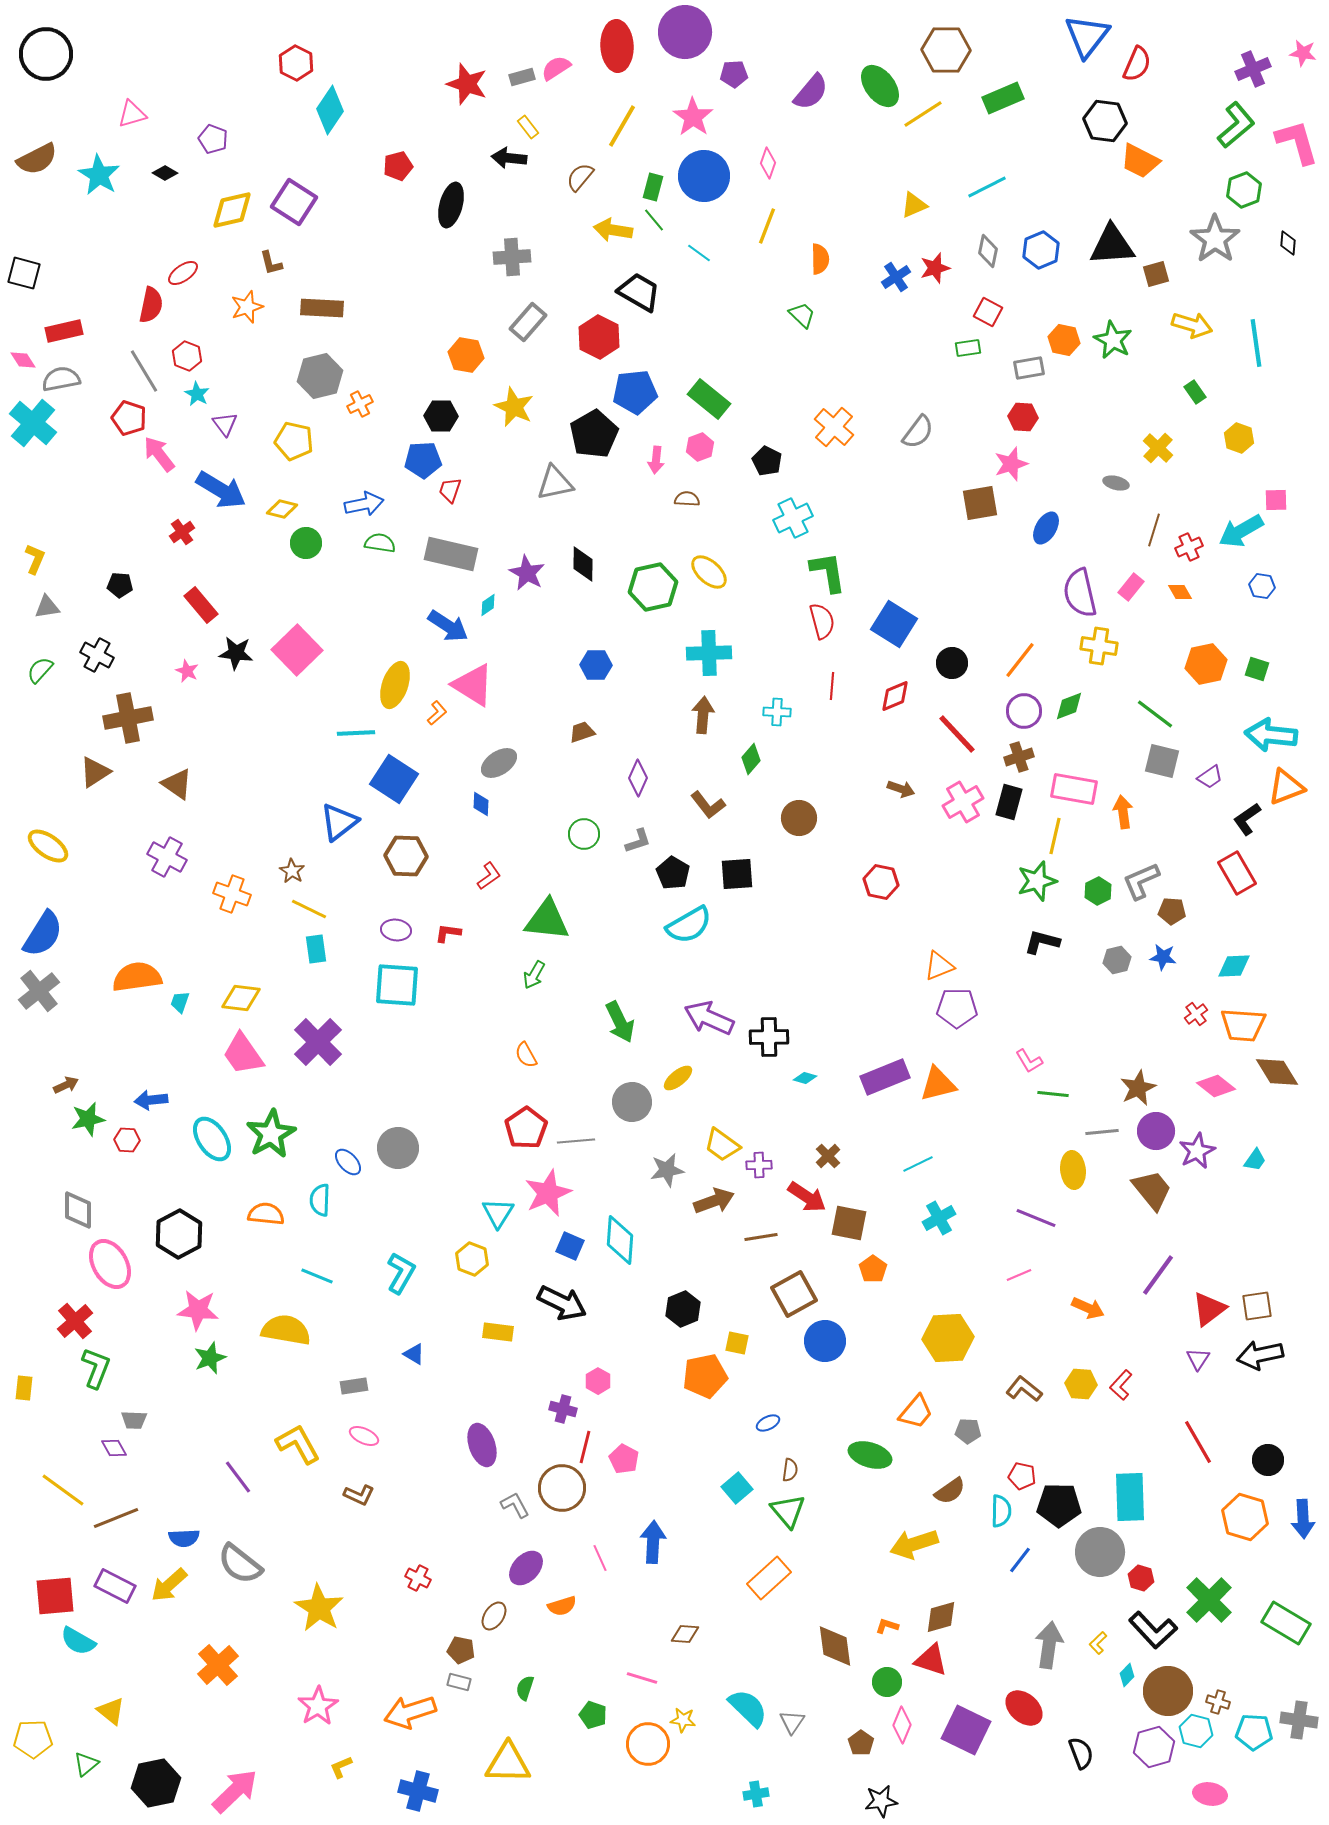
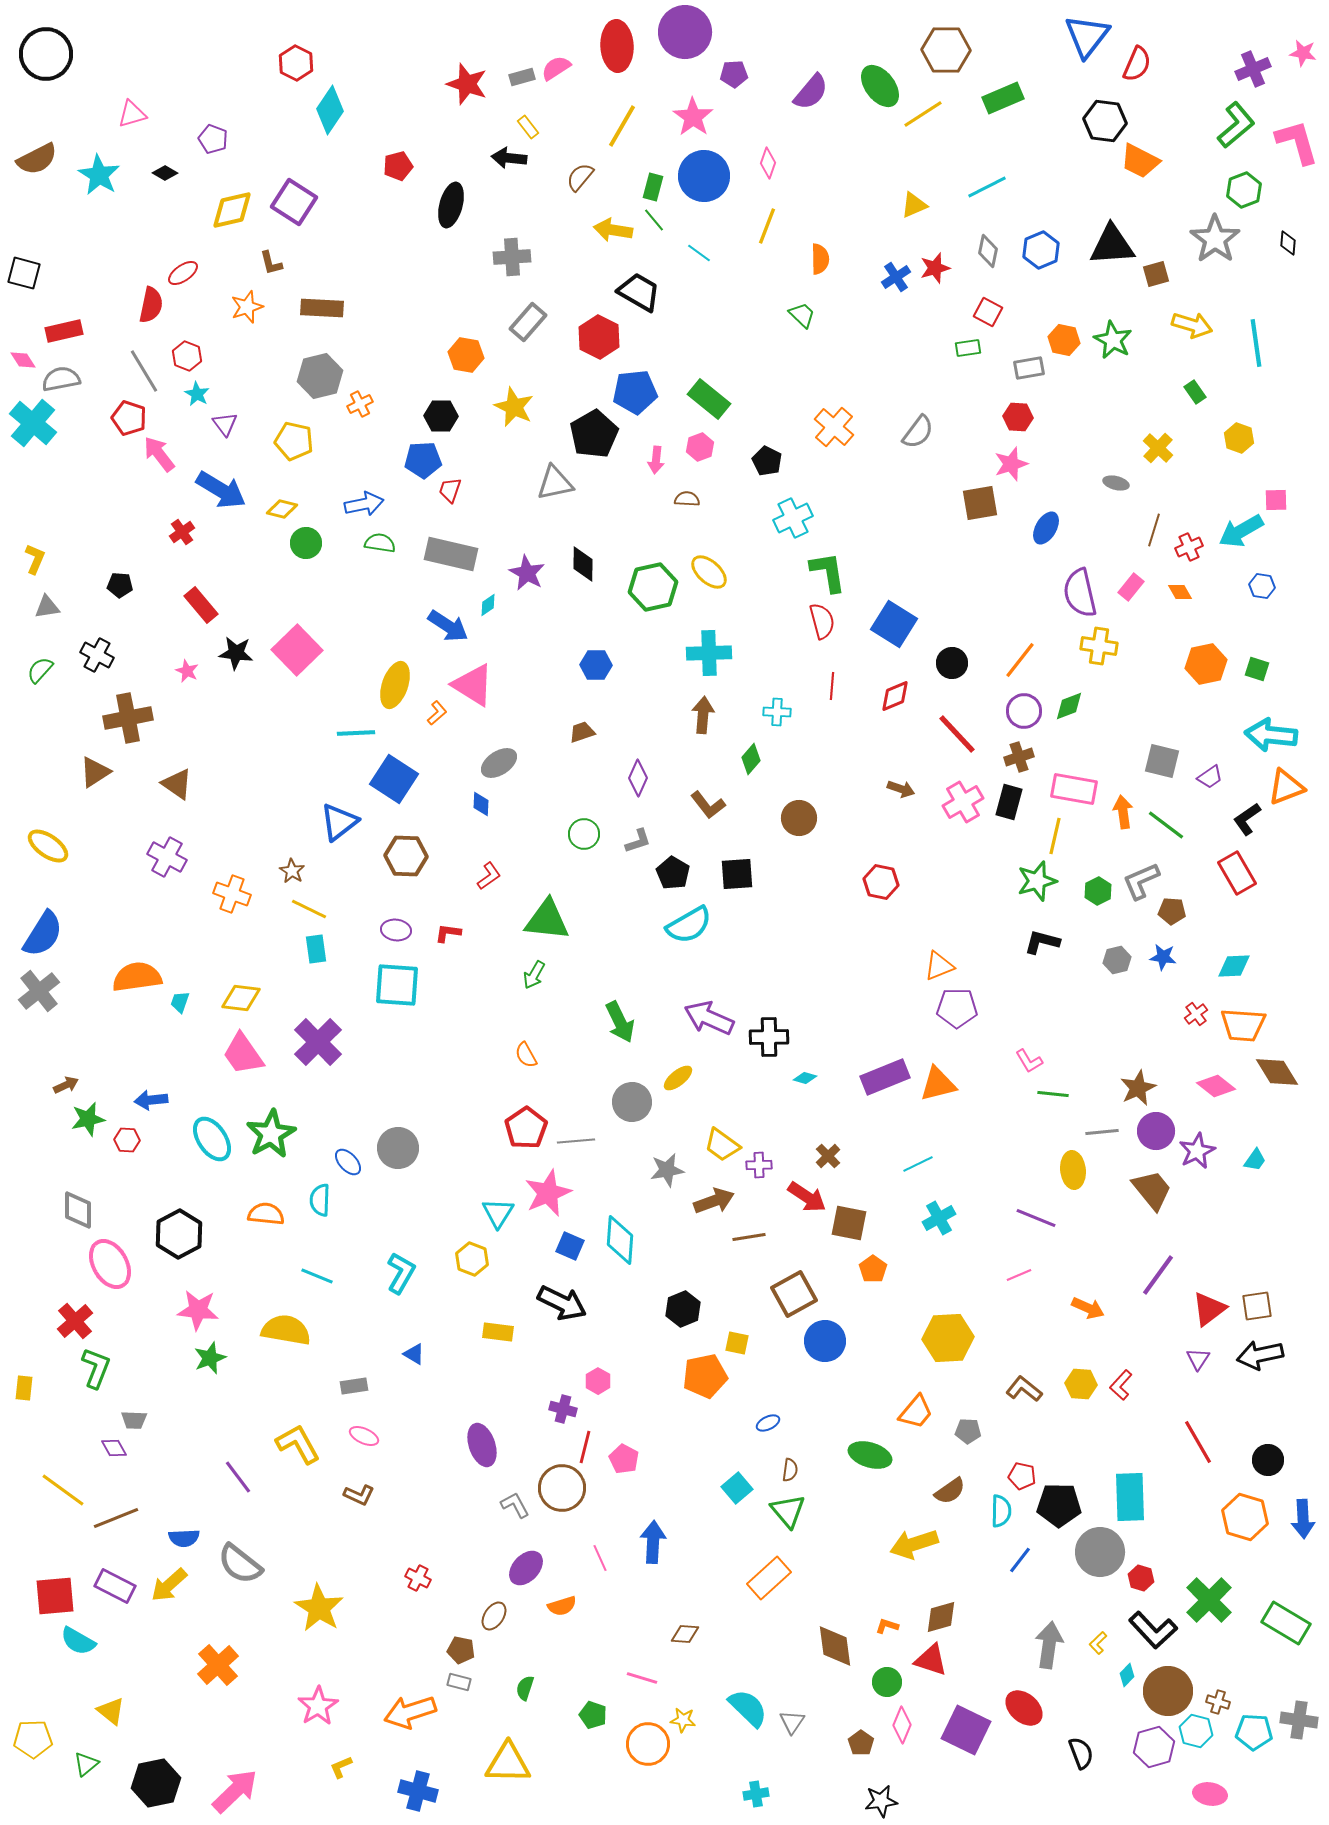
red hexagon at (1023, 417): moved 5 px left
green line at (1155, 714): moved 11 px right, 111 px down
brown line at (761, 1237): moved 12 px left
